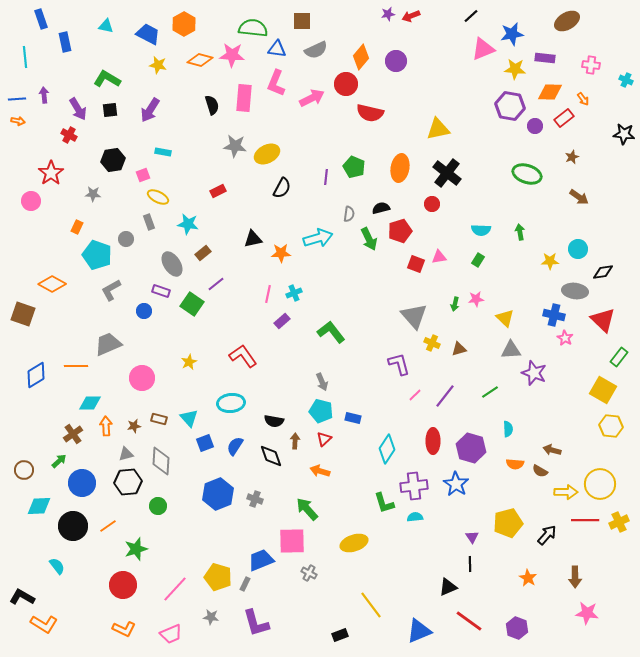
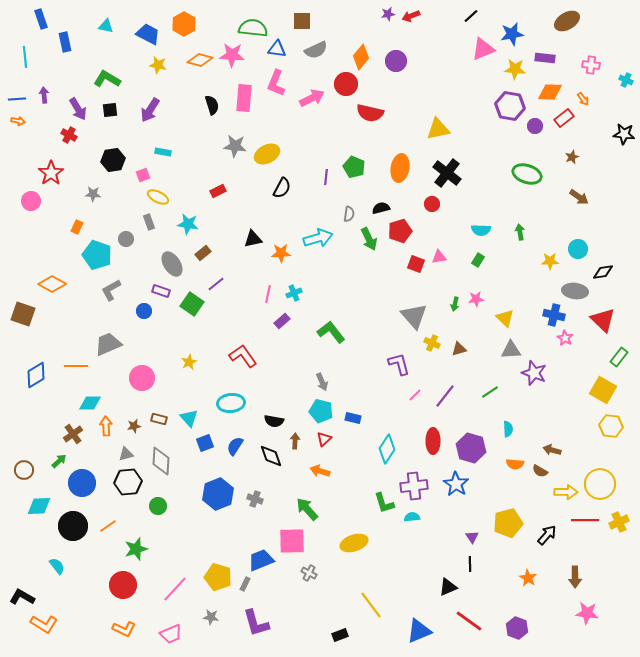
cyan semicircle at (415, 517): moved 3 px left
